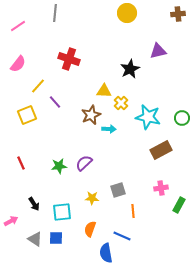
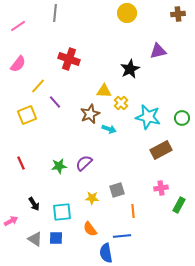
brown star: moved 1 px left, 1 px up
cyan arrow: rotated 16 degrees clockwise
gray square: moved 1 px left
orange semicircle: rotated 56 degrees counterclockwise
blue line: rotated 30 degrees counterclockwise
